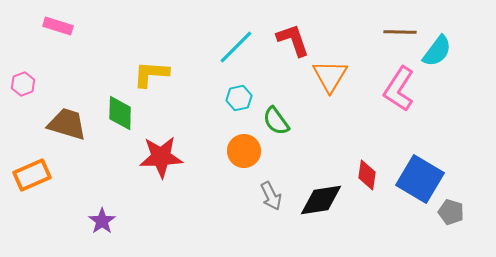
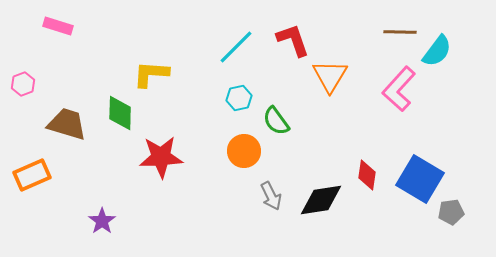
pink L-shape: rotated 9 degrees clockwise
gray pentagon: rotated 25 degrees counterclockwise
